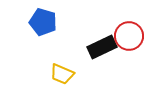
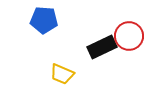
blue pentagon: moved 1 px right, 2 px up; rotated 12 degrees counterclockwise
